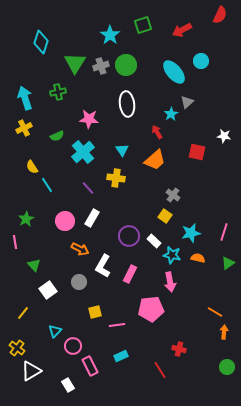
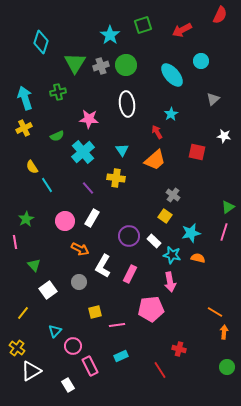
cyan ellipse at (174, 72): moved 2 px left, 3 px down
gray triangle at (187, 102): moved 26 px right, 3 px up
green triangle at (228, 263): moved 56 px up
